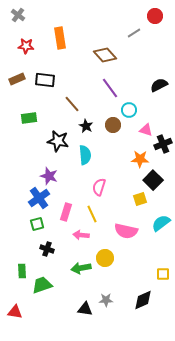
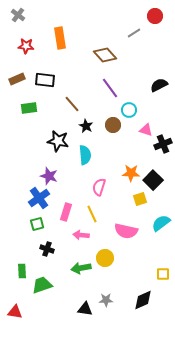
green rectangle at (29, 118): moved 10 px up
orange star at (140, 159): moved 9 px left, 14 px down
